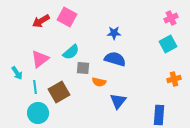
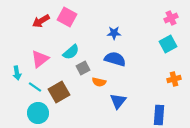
gray square: rotated 32 degrees counterclockwise
cyan arrow: rotated 24 degrees clockwise
cyan line: rotated 48 degrees counterclockwise
